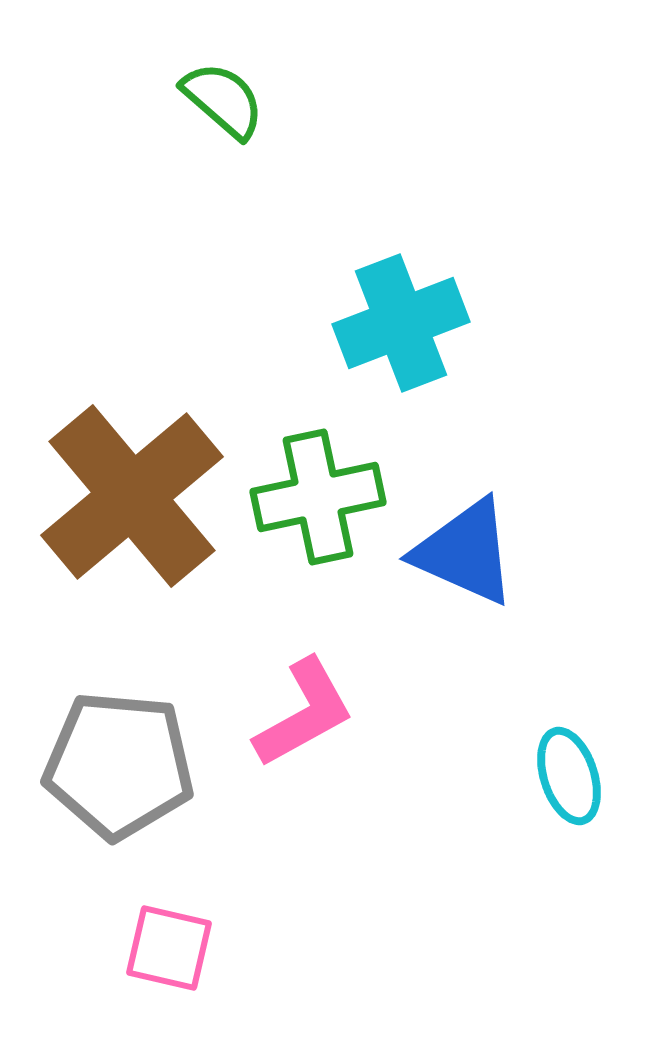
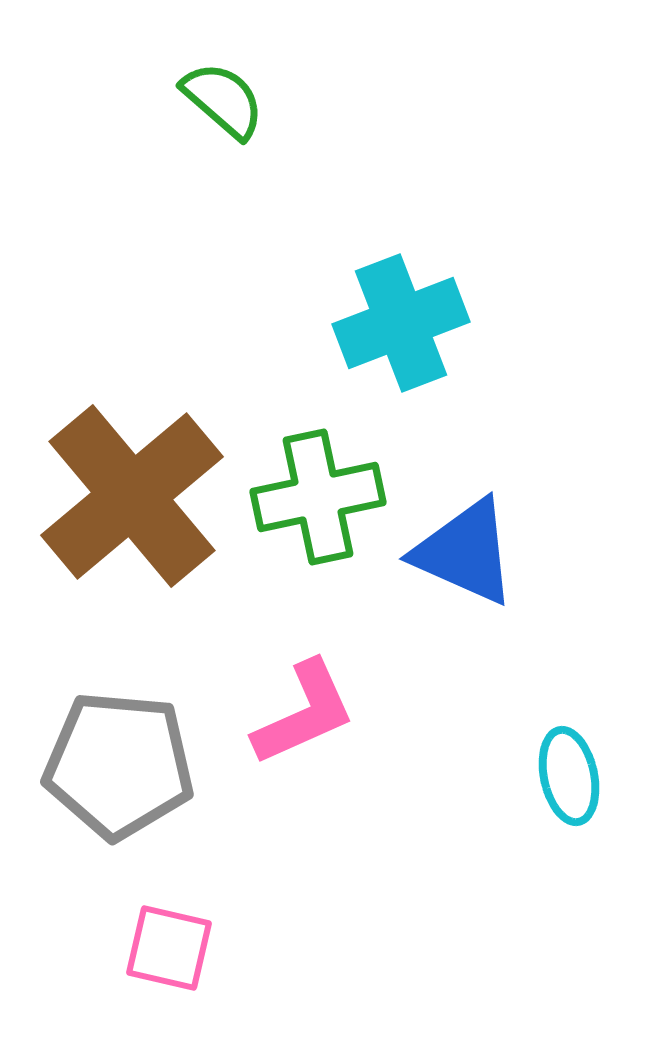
pink L-shape: rotated 5 degrees clockwise
cyan ellipse: rotated 6 degrees clockwise
